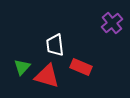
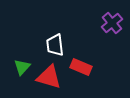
red triangle: moved 2 px right, 1 px down
